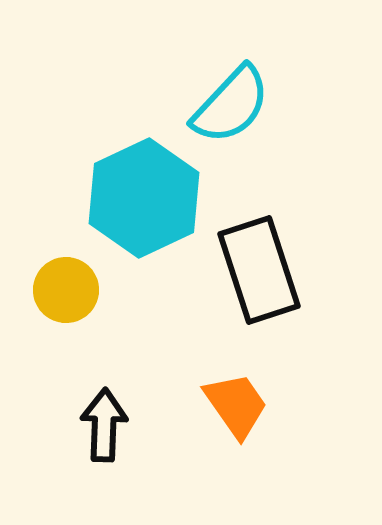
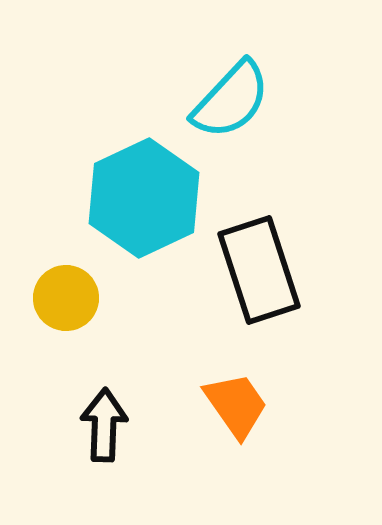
cyan semicircle: moved 5 px up
yellow circle: moved 8 px down
